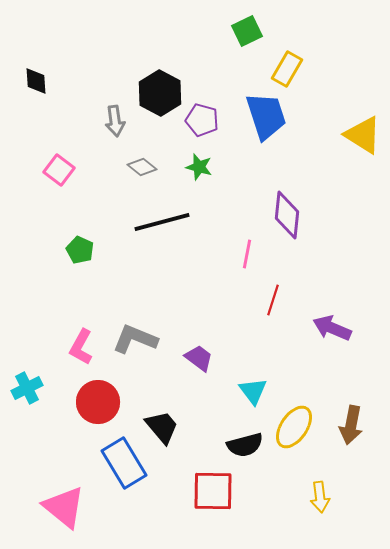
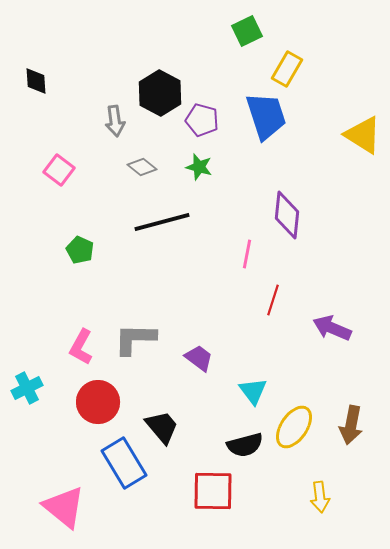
gray L-shape: rotated 21 degrees counterclockwise
